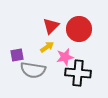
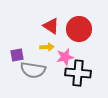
red triangle: rotated 42 degrees counterclockwise
yellow arrow: rotated 32 degrees clockwise
